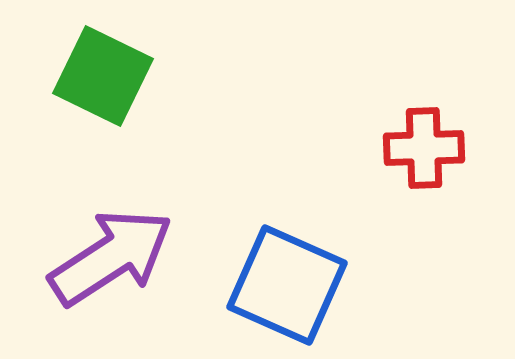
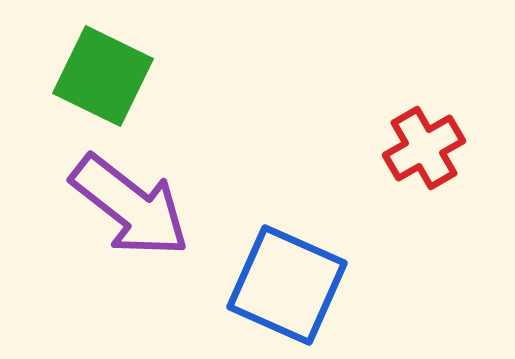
red cross: rotated 28 degrees counterclockwise
purple arrow: moved 19 px right, 51 px up; rotated 71 degrees clockwise
